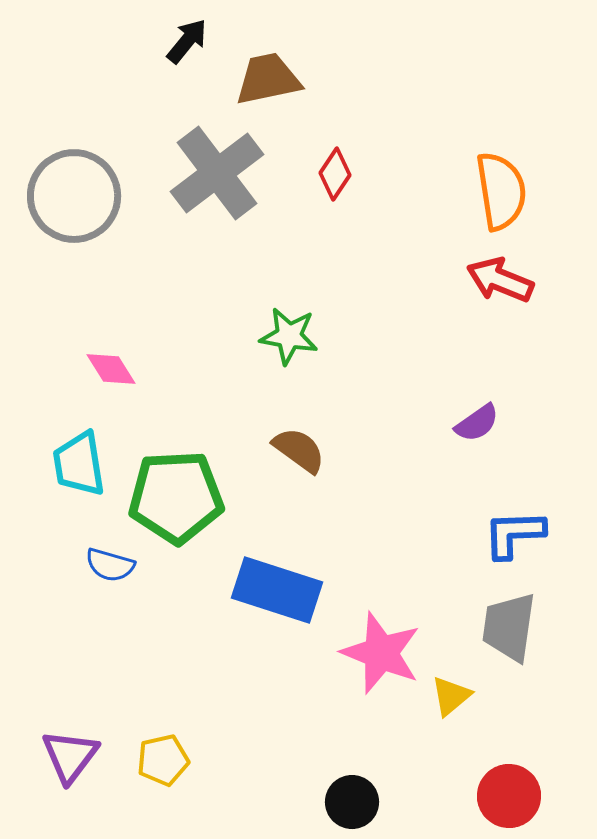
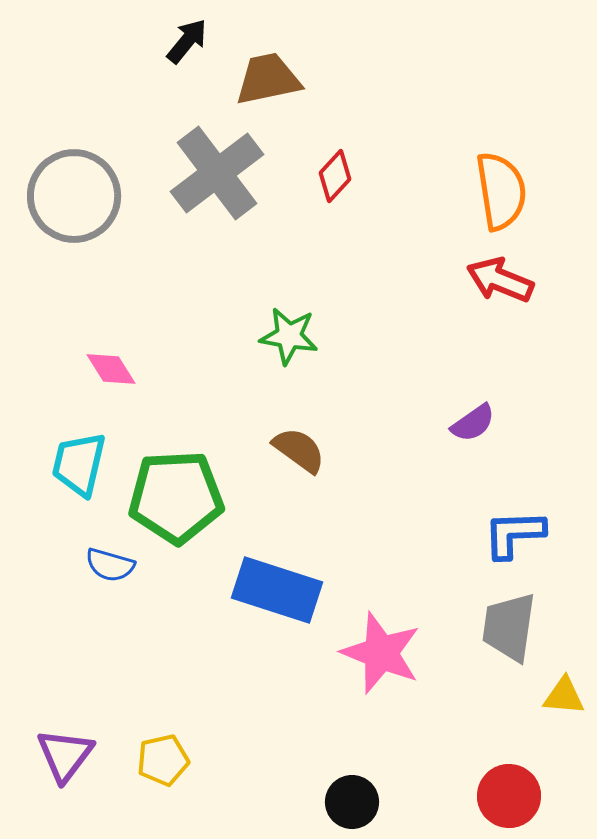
red diamond: moved 2 px down; rotated 9 degrees clockwise
purple semicircle: moved 4 px left
cyan trapezoid: rotated 22 degrees clockwise
yellow triangle: moved 113 px right; rotated 45 degrees clockwise
purple triangle: moved 5 px left, 1 px up
